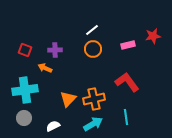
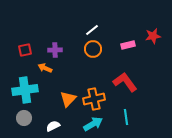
red square: rotated 32 degrees counterclockwise
red L-shape: moved 2 px left
